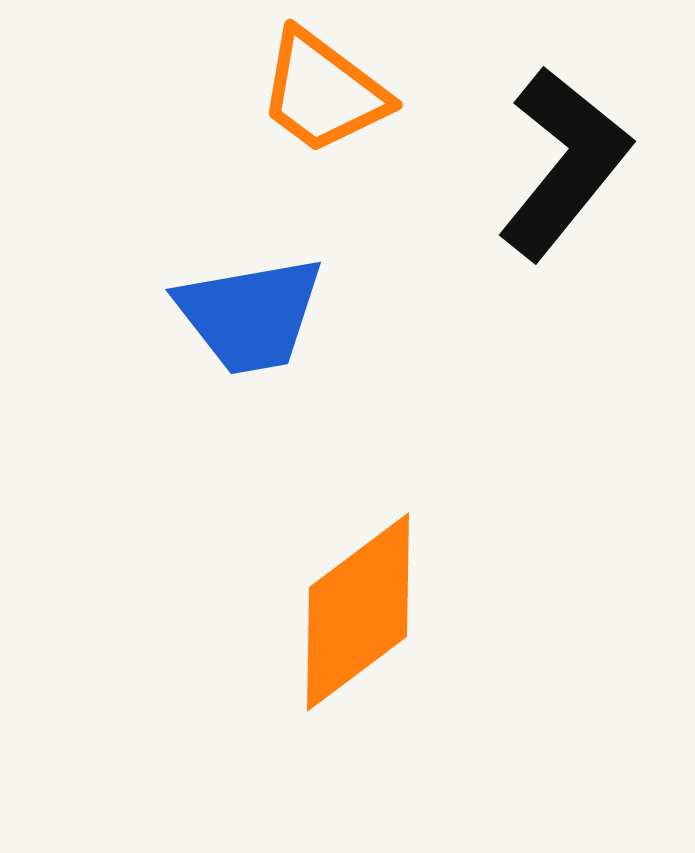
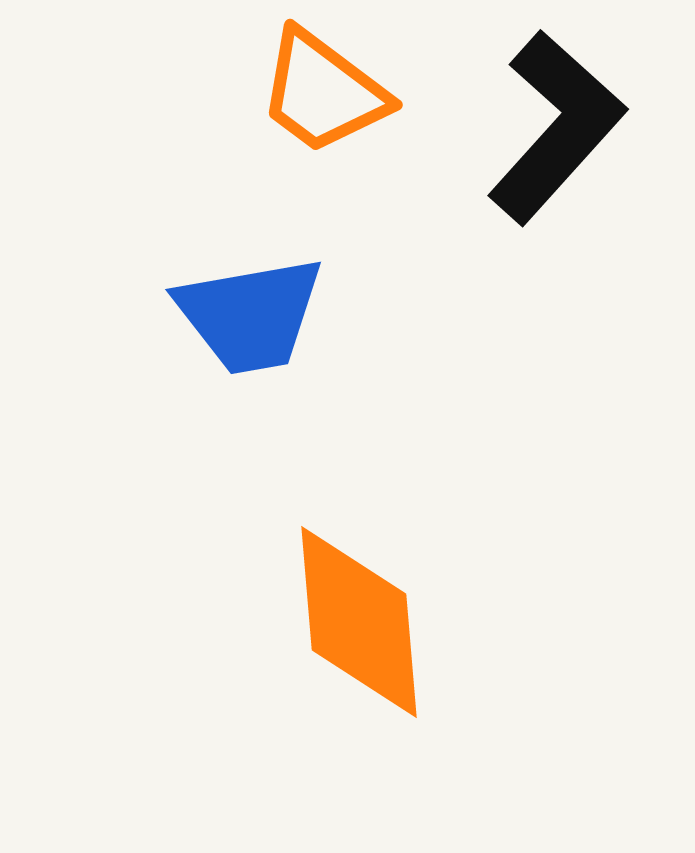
black L-shape: moved 8 px left, 36 px up; rotated 3 degrees clockwise
orange diamond: moved 1 px right, 10 px down; rotated 58 degrees counterclockwise
